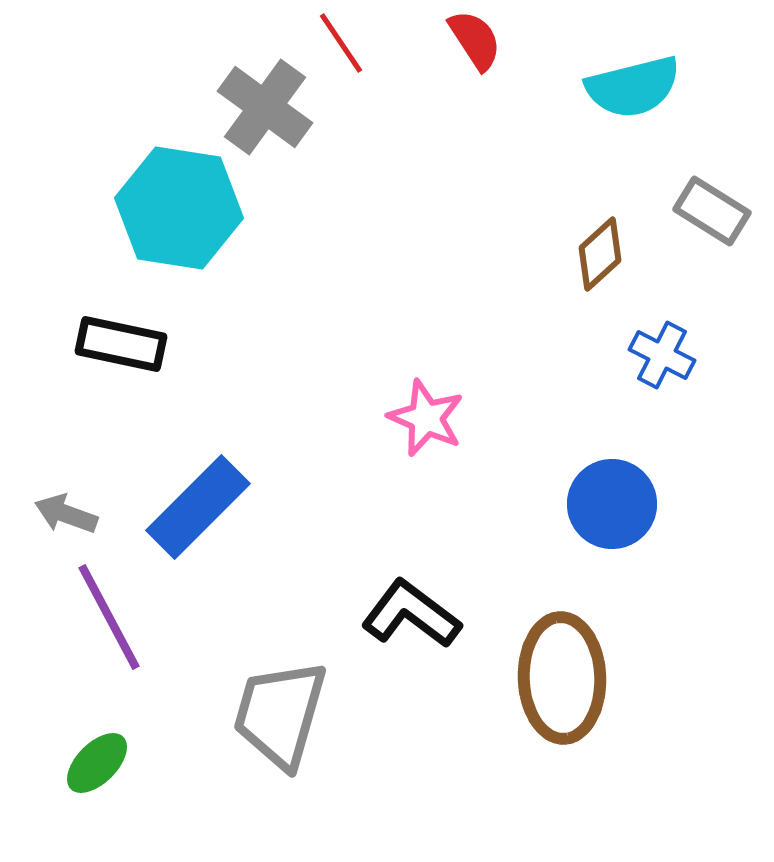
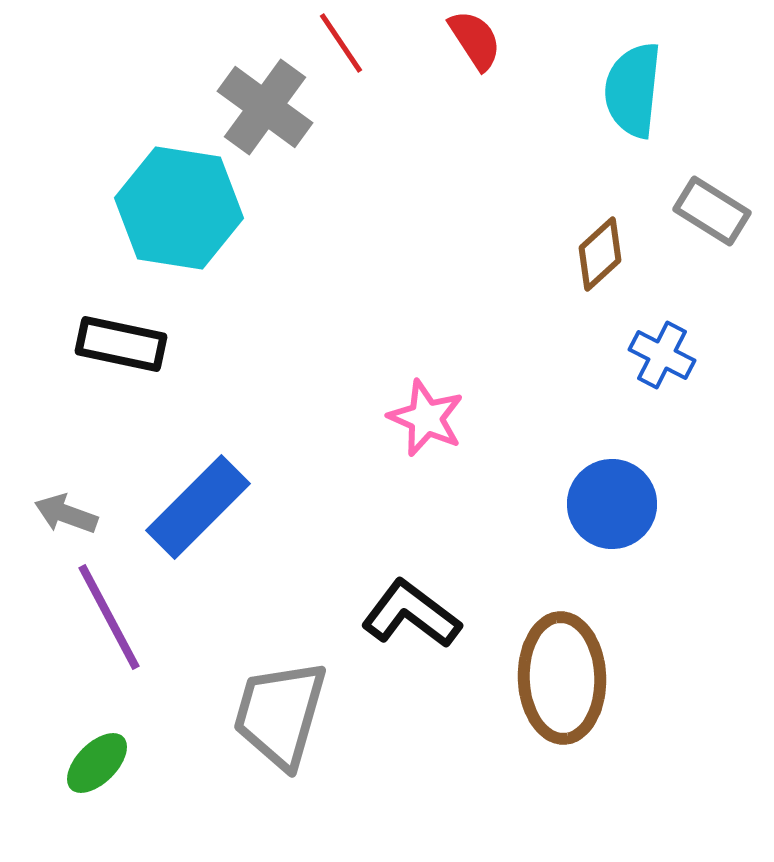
cyan semicircle: moved 3 px down; rotated 110 degrees clockwise
